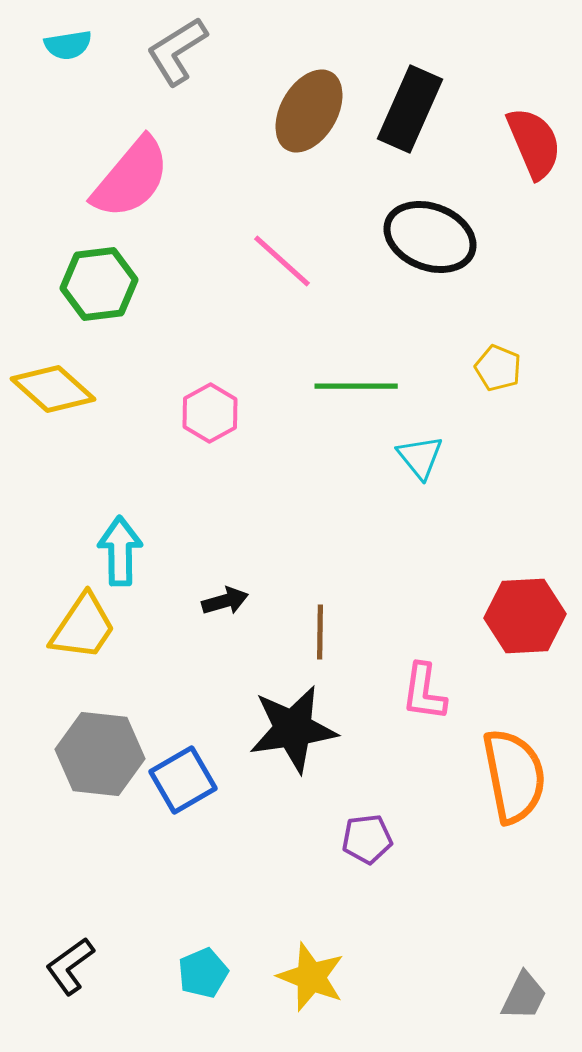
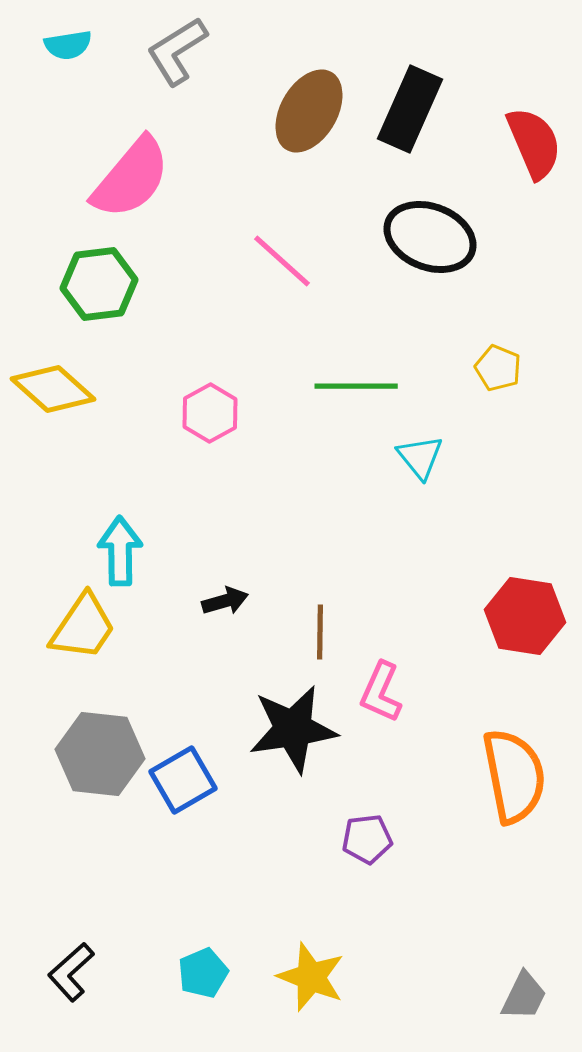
red hexagon: rotated 12 degrees clockwise
pink L-shape: moved 43 px left; rotated 16 degrees clockwise
black L-shape: moved 1 px right, 6 px down; rotated 6 degrees counterclockwise
